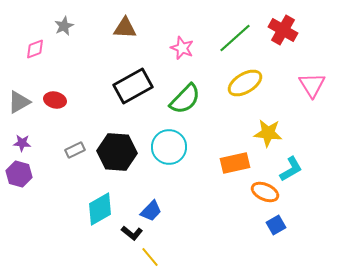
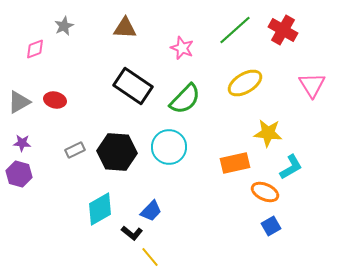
green line: moved 8 px up
black rectangle: rotated 63 degrees clockwise
cyan L-shape: moved 2 px up
blue square: moved 5 px left, 1 px down
